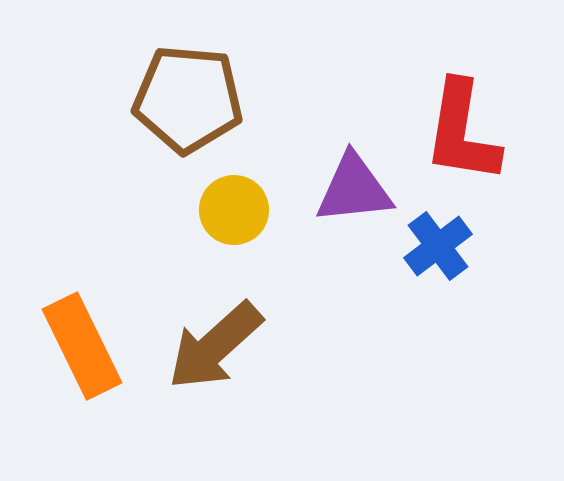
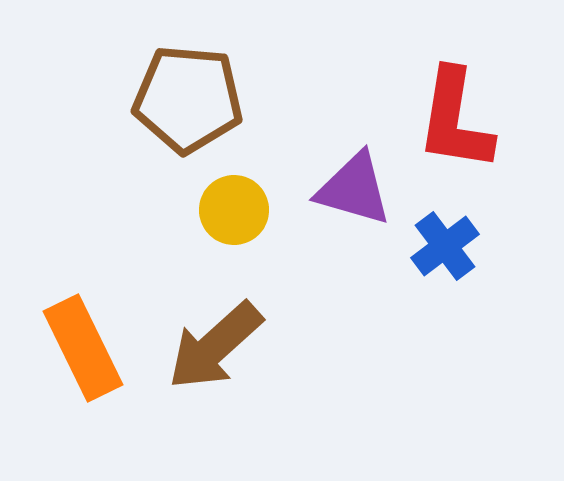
red L-shape: moved 7 px left, 12 px up
purple triangle: rotated 22 degrees clockwise
blue cross: moved 7 px right
orange rectangle: moved 1 px right, 2 px down
